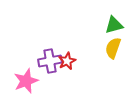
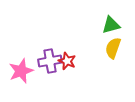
green triangle: moved 3 px left
red star: rotated 24 degrees counterclockwise
pink star: moved 5 px left, 10 px up
